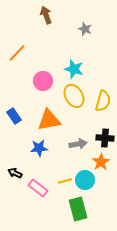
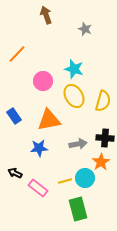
orange line: moved 1 px down
cyan circle: moved 2 px up
